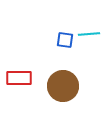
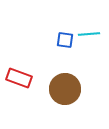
red rectangle: rotated 20 degrees clockwise
brown circle: moved 2 px right, 3 px down
